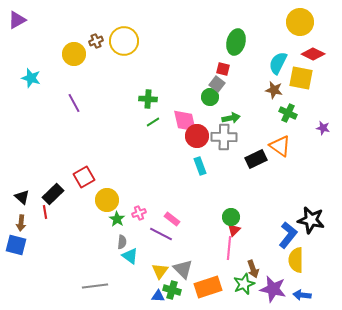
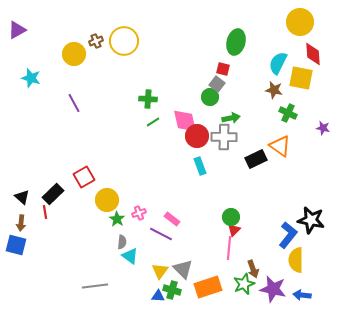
purple triangle at (17, 20): moved 10 px down
red diamond at (313, 54): rotated 60 degrees clockwise
